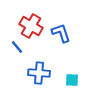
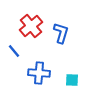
red cross: rotated 20 degrees clockwise
blue L-shape: rotated 35 degrees clockwise
blue line: moved 3 px left, 4 px down
